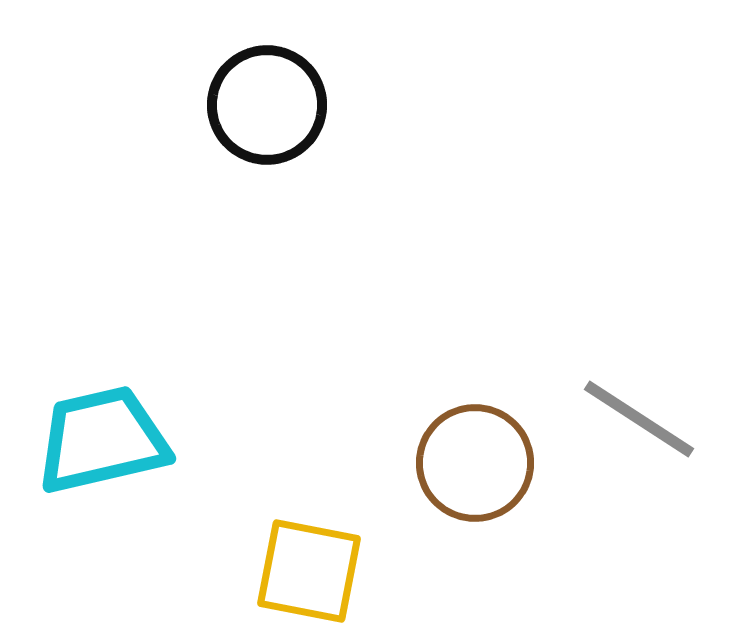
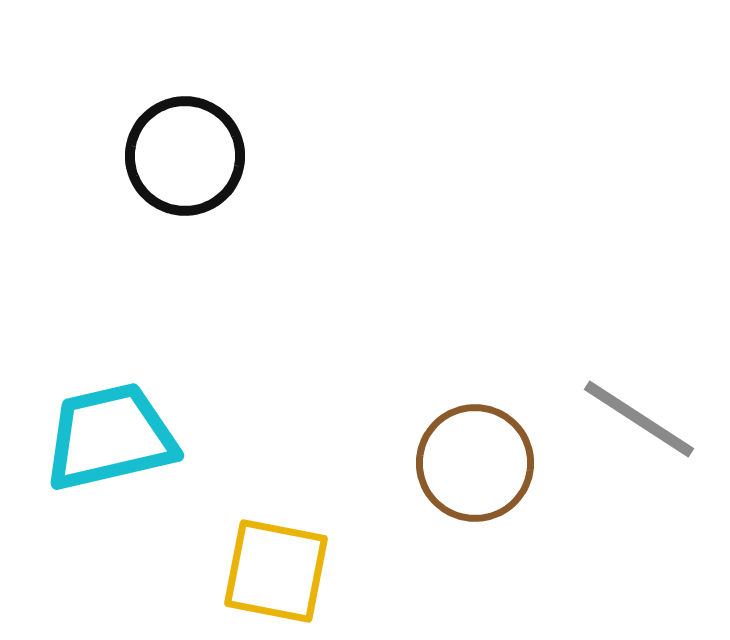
black circle: moved 82 px left, 51 px down
cyan trapezoid: moved 8 px right, 3 px up
yellow square: moved 33 px left
